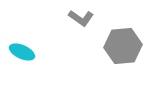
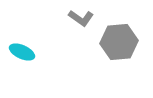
gray hexagon: moved 4 px left, 4 px up
